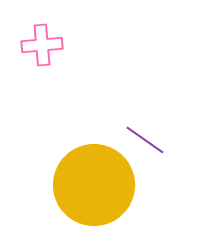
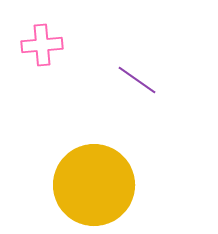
purple line: moved 8 px left, 60 px up
